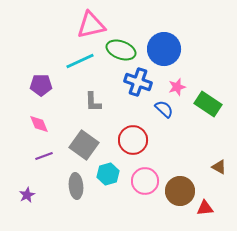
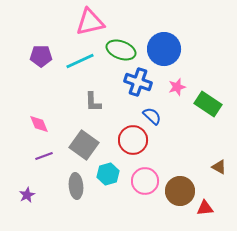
pink triangle: moved 1 px left, 3 px up
purple pentagon: moved 29 px up
blue semicircle: moved 12 px left, 7 px down
